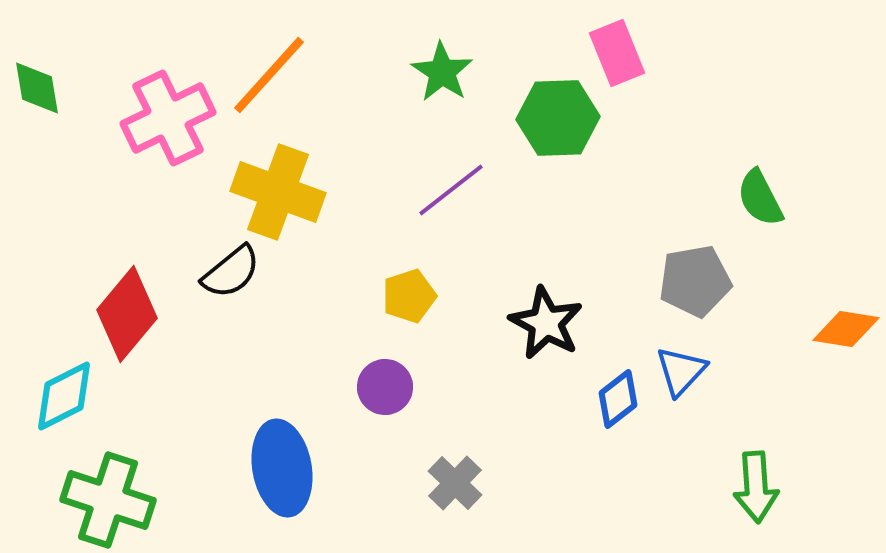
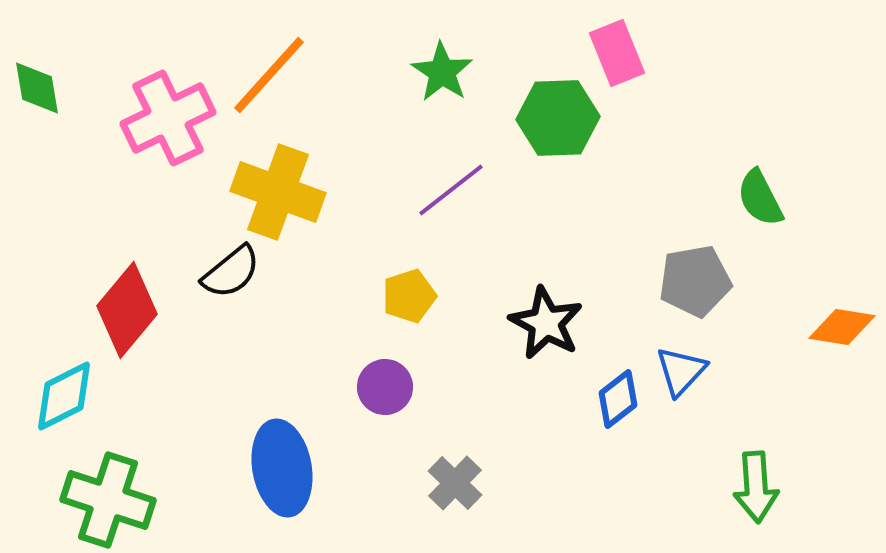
red diamond: moved 4 px up
orange diamond: moved 4 px left, 2 px up
